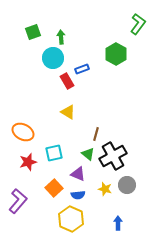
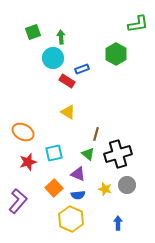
green L-shape: rotated 45 degrees clockwise
red rectangle: rotated 28 degrees counterclockwise
black cross: moved 5 px right, 2 px up; rotated 12 degrees clockwise
